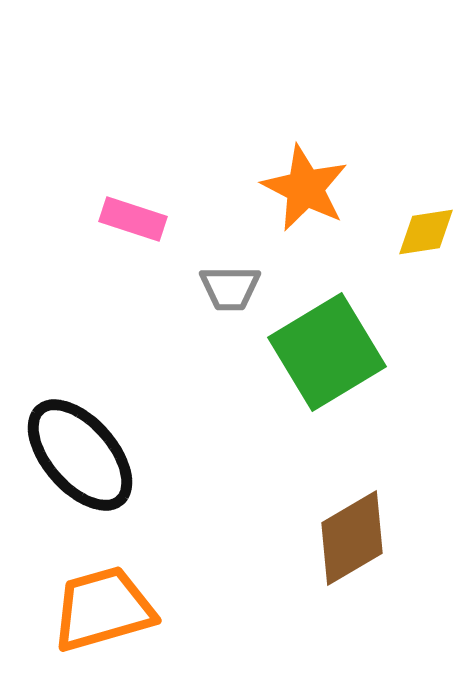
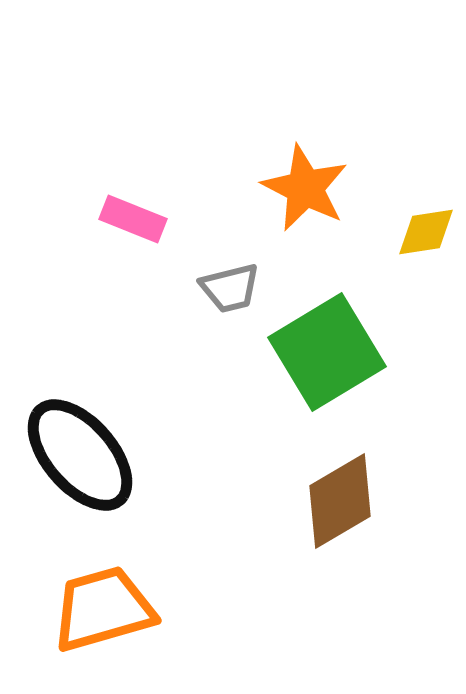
pink rectangle: rotated 4 degrees clockwise
gray trapezoid: rotated 14 degrees counterclockwise
brown diamond: moved 12 px left, 37 px up
